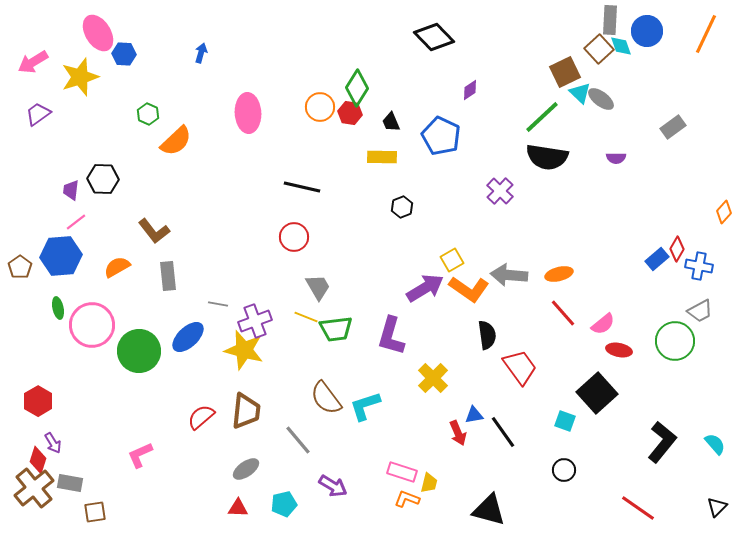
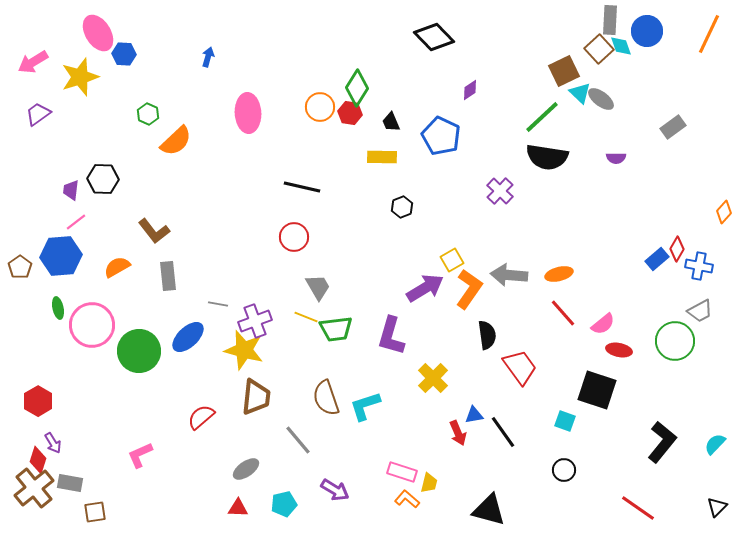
orange line at (706, 34): moved 3 px right
blue arrow at (201, 53): moved 7 px right, 4 px down
brown square at (565, 72): moved 1 px left, 1 px up
orange L-shape at (469, 289): rotated 90 degrees counterclockwise
black square at (597, 393): moved 3 px up; rotated 30 degrees counterclockwise
brown semicircle at (326, 398): rotated 18 degrees clockwise
brown trapezoid at (246, 411): moved 10 px right, 14 px up
cyan semicircle at (715, 444): rotated 95 degrees counterclockwise
purple arrow at (333, 486): moved 2 px right, 4 px down
orange L-shape at (407, 499): rotated 20 degrees clockwise
